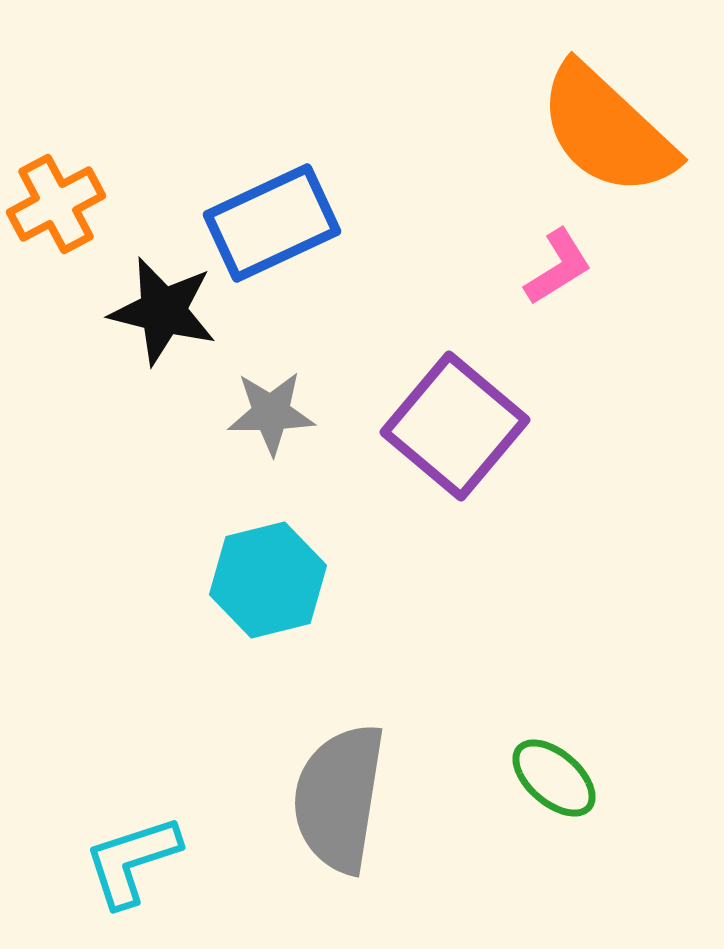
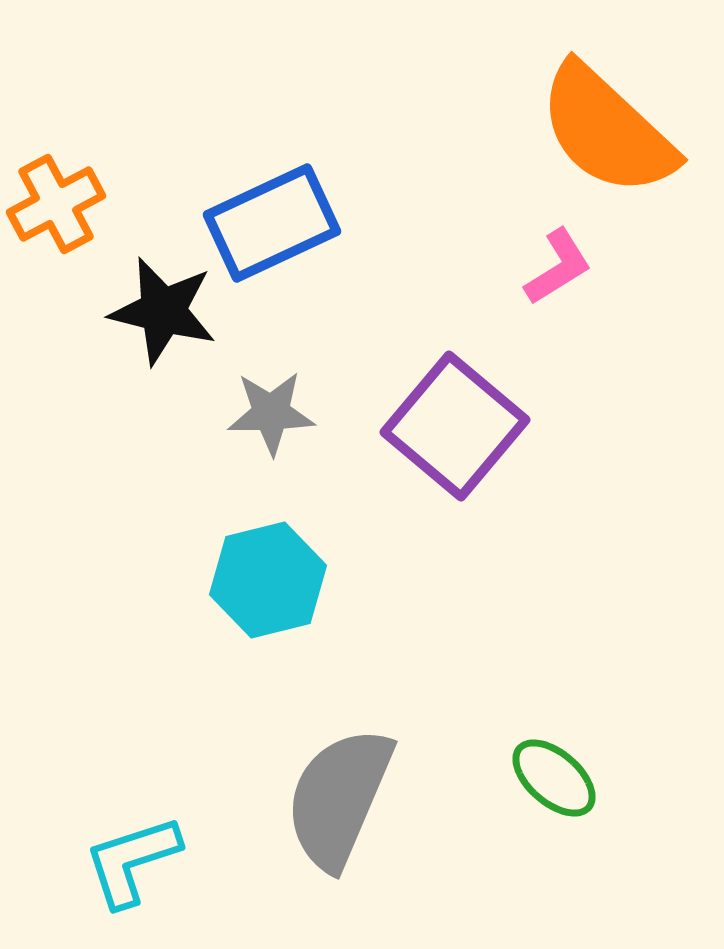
gray semicircle: rotated 14 degrees clockwise
